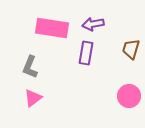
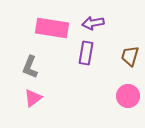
purple arrow: moved 1 px up
brown trapezoid: moved 1 px left, 7 px down
pink circle: moved 1 px left
